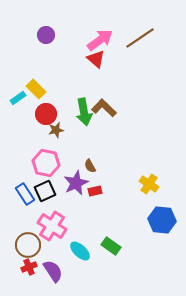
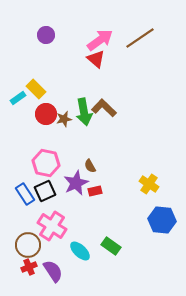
brown star: moved 8 px right, 11 px up
